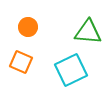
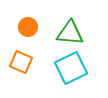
green triangle: moved 18 px left, 1 px down
cyan square: moved 2 px up
